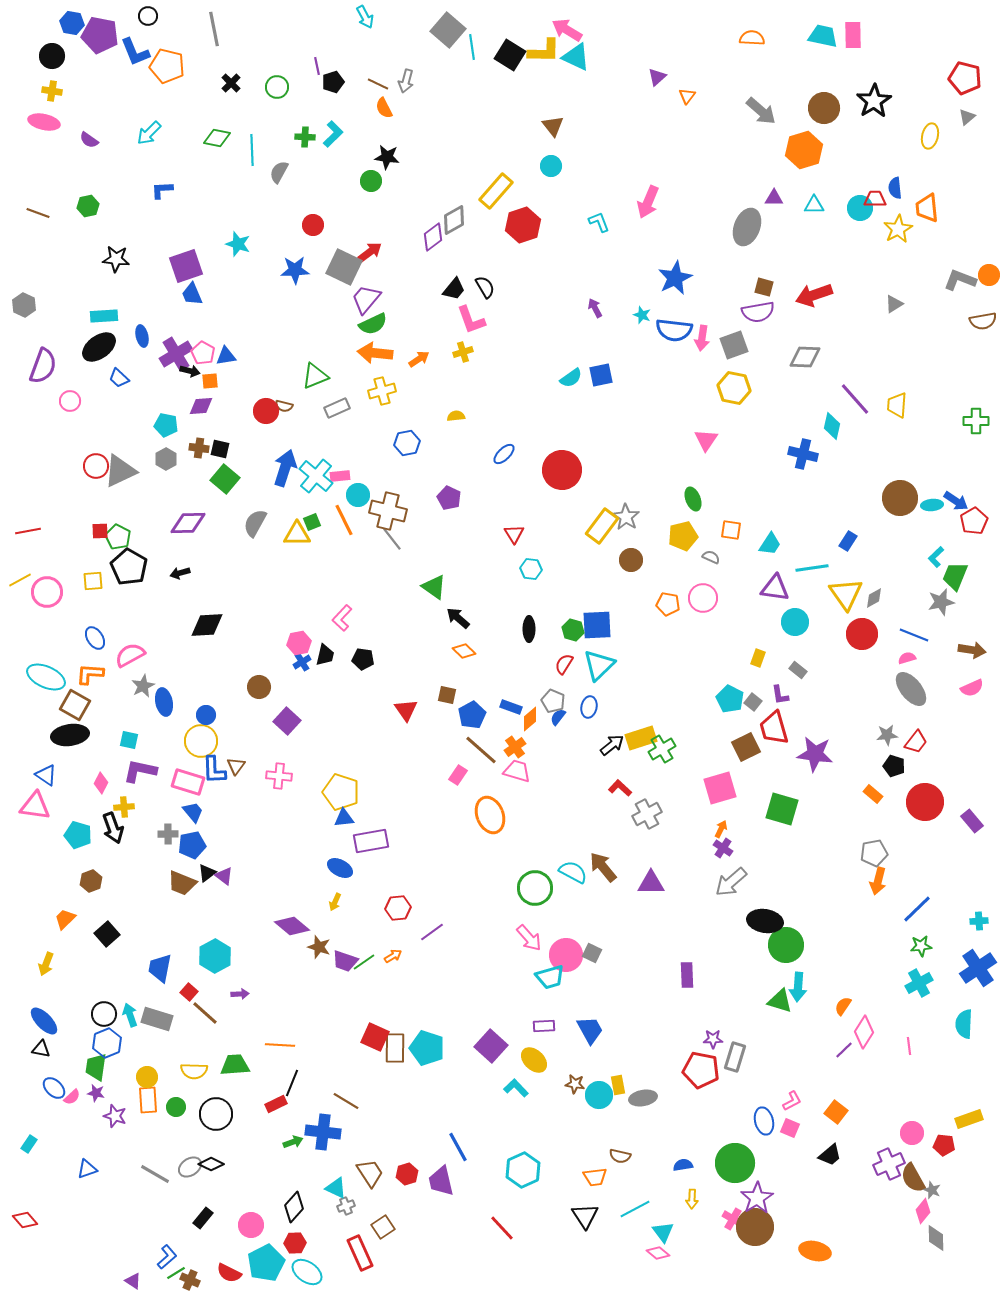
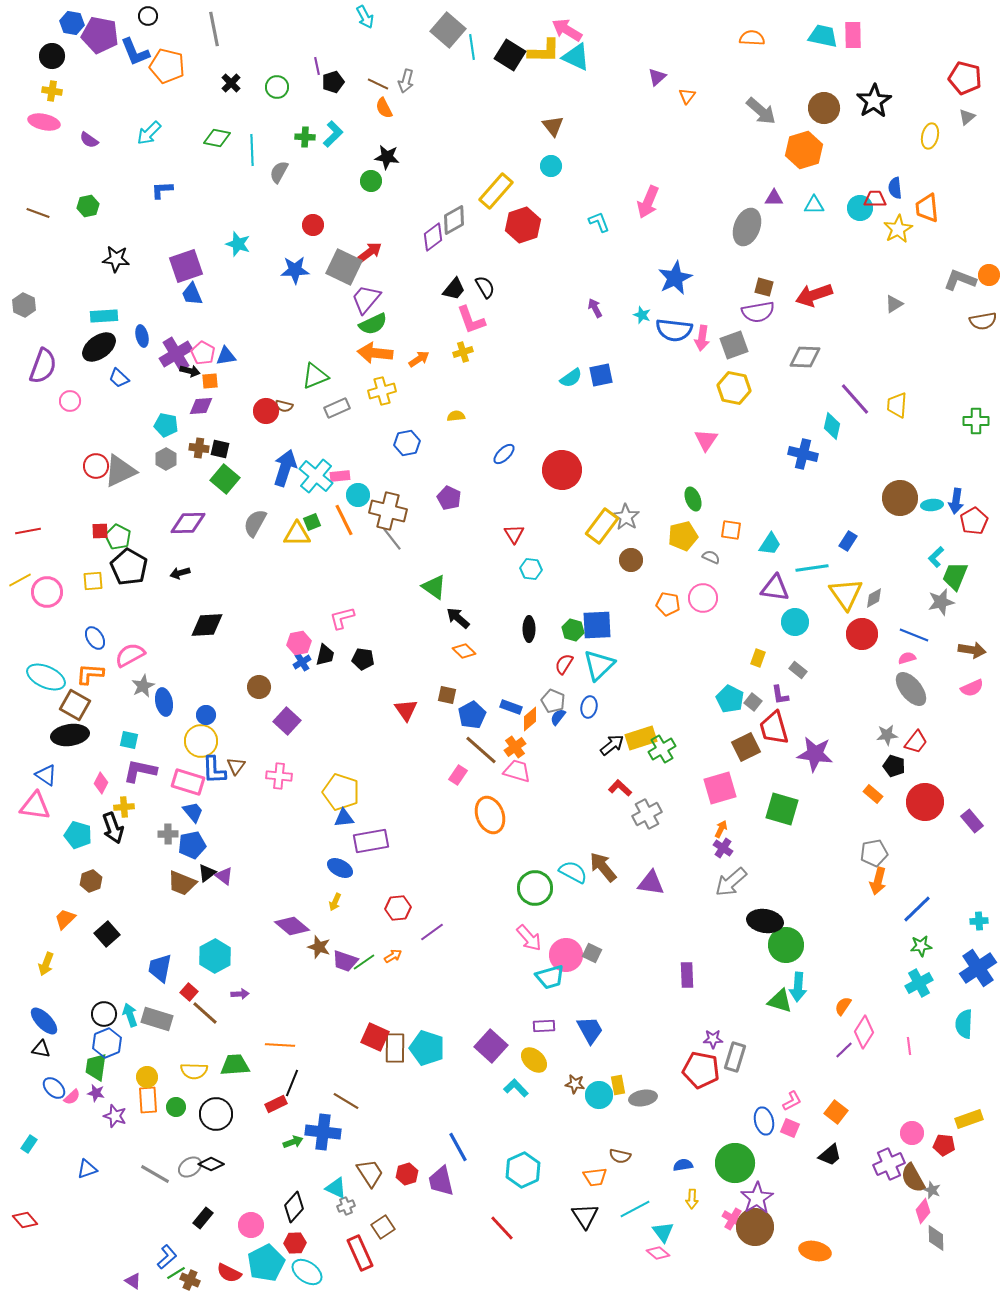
blue arrow at (956, 501): rotated 65 degrees clockwise
pink L-shape at (342, 618): rotated 32 degrees clockwise
purple triangle at (651, 883): rotated 8 degrees clockwise
